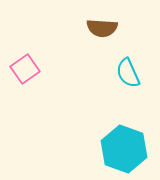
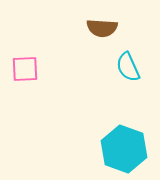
pink square: rotated 32 degrees clockwise
cyan semicircle: moved 6 px up
